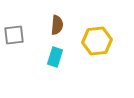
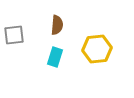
yellow hexagon: moved 8 px down
